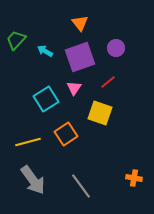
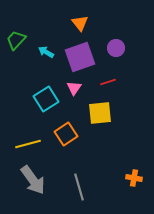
cyan arrow: moved 1 px right, 1 px down
red line: rotated 21 degrees clockwise
yellow square: rotated 25 degrees counterclockwise
yellow line: moved 2 px down
gray line: moved 2 px left, 1 px down; rotated 20 degrees clockwise
